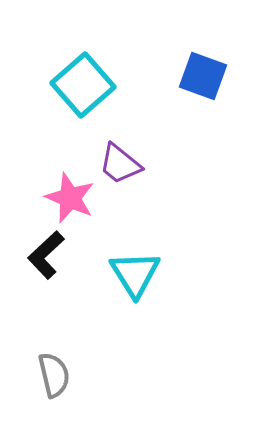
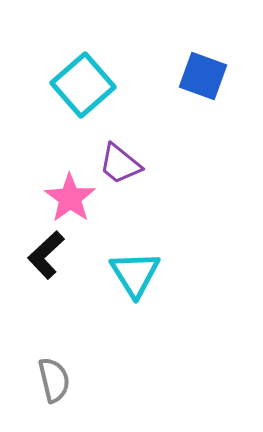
pink star: rotated 12 degrees clockwise
gray semicircle: moved 5 px down
